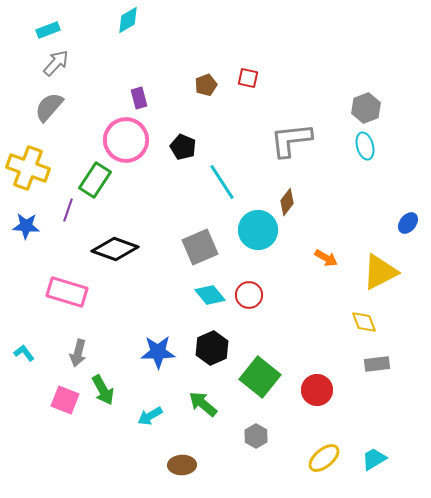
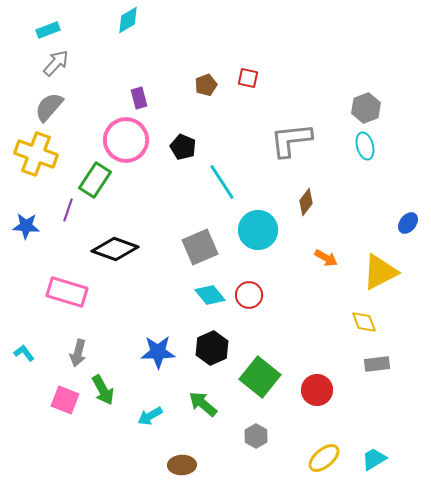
yellow cross at (28, 168): moved 8 px right, 14 px up
brown diamond at (287, 202): moved 19 px right
